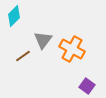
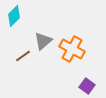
gray triangle: moved 1 px down; rotated 12 degrees clockwise
